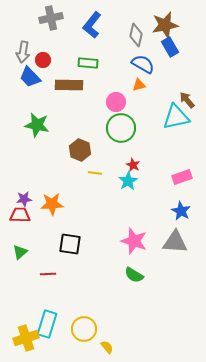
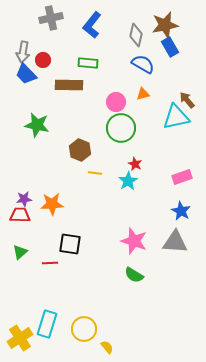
blue trapezoid: moved 4 px left, 3 px up
orange triangle: moved 4 px right, 9 px down
red star: moved 2 px right, 1 px up
red line: moved 2 px right, 11 px up
yellow cross: moved 6 px left; rotated 15 degrees counterclockwise
